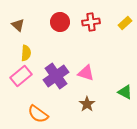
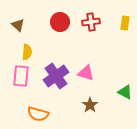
yellow rectangle: rotated 40 degrees counterclockwise
yellow semicircle: moved 1 px right, 1 px up
pink rectangle: rotated 45 degrees counterclockwise
brown star: moved 3 px right, 1 px down
orange semicircle: rotated 20 degrees counterclockwise
